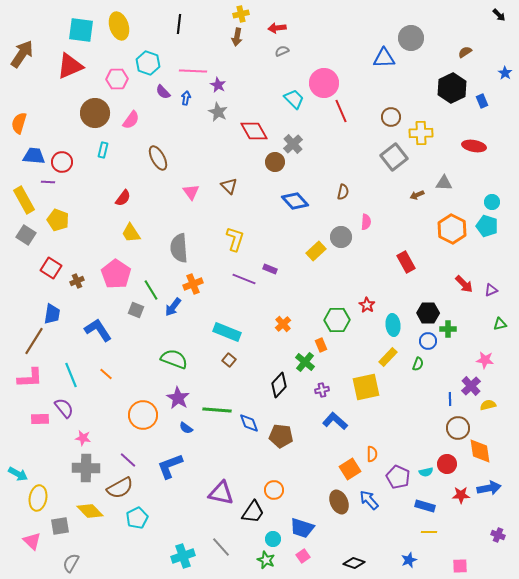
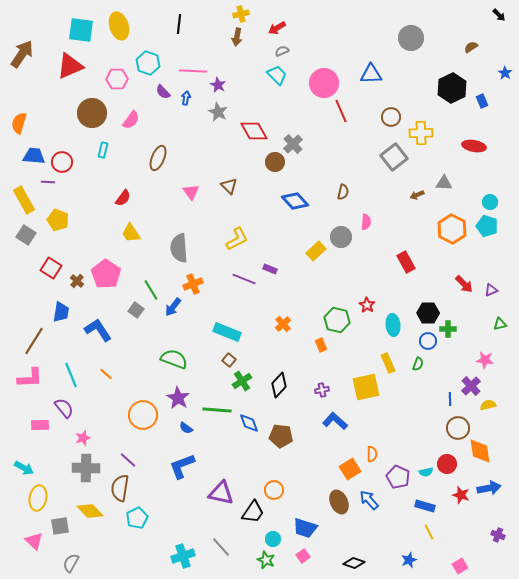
red arrow at (277, 28): rotated 24 degrees counterclockwise
brown semicircle at (465, 52): moved 6 px right, 5 px up
blue triangle at (384, 58): moved 13 px left, 16 px down
cyan trapezoid at (294, 99): moved 17 px left, 24 px up
brown circle at (95, 113): moved 3 px left
brown ellipse at (158, 158): rotated 50 degrees clockwise
cyan circle at (492, 202): moved 2 px left
yellow L-shape at (235, 239): moved 2 px right; rotated 45 degrees clockwise
pink pentagon at (116, 274): moved 10 px left
brown cross at (77, 281): rotated 24 degrees counterclockwise
gray square at (136, 310): rotated 14 degrees clockwise
blue trapezoid at (52, 314): moved 9 px right, 2 px up
green hexagon at (337, 320): rotated 15 degrees clockwise
yellow rectangle at (388, 357): moved 6 px down; rotated 66 degrees counterclockwise
green cross at (305, 362): moved 63 px left, 19 px down; rotated 18 degrees clockwise
pink rectangle at (40, 419): moved 6 px down
pink star at (83, 438): rotated 28 degrees counterclockwise
blue L-shape at (170, 466): moved 12 px right
cyan arrow at (18, 474): moved 6 px right, 6 px up
brown semicircle at (120, 488): rotated 128 degrees clockwise
red star at (461, 495): rotated 18 degrees clockwise
blue trapezoid at (302, 528): moved 3 px right
yellow line at (429, 532): rotated 63 degrees clockwise
pink triangle at (32, 541): moved 2 px right
pink square at (460, 566): rotated 28 degrees counterclockwise
